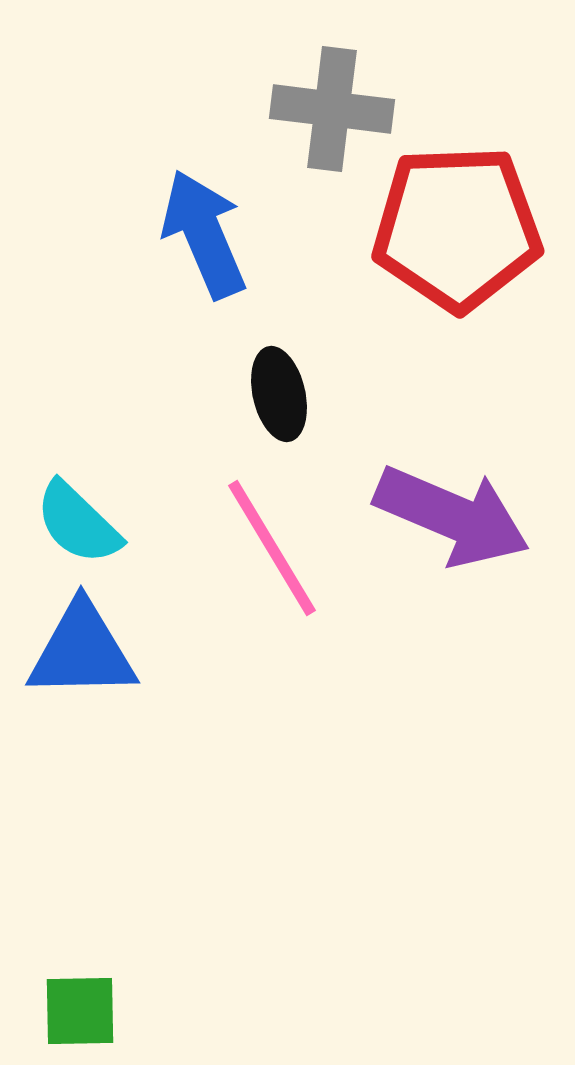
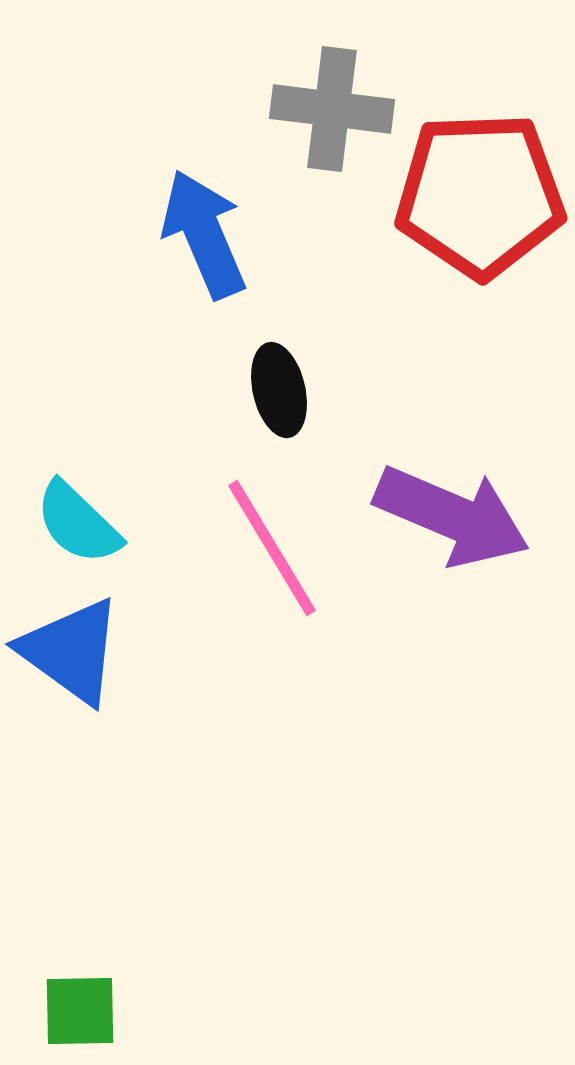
red pentagon: moved 23 px right, 33 px up
black ellipse: moved 4 px up
blue triangle: moved 11 px left; rotated 37 degrees clockwise
